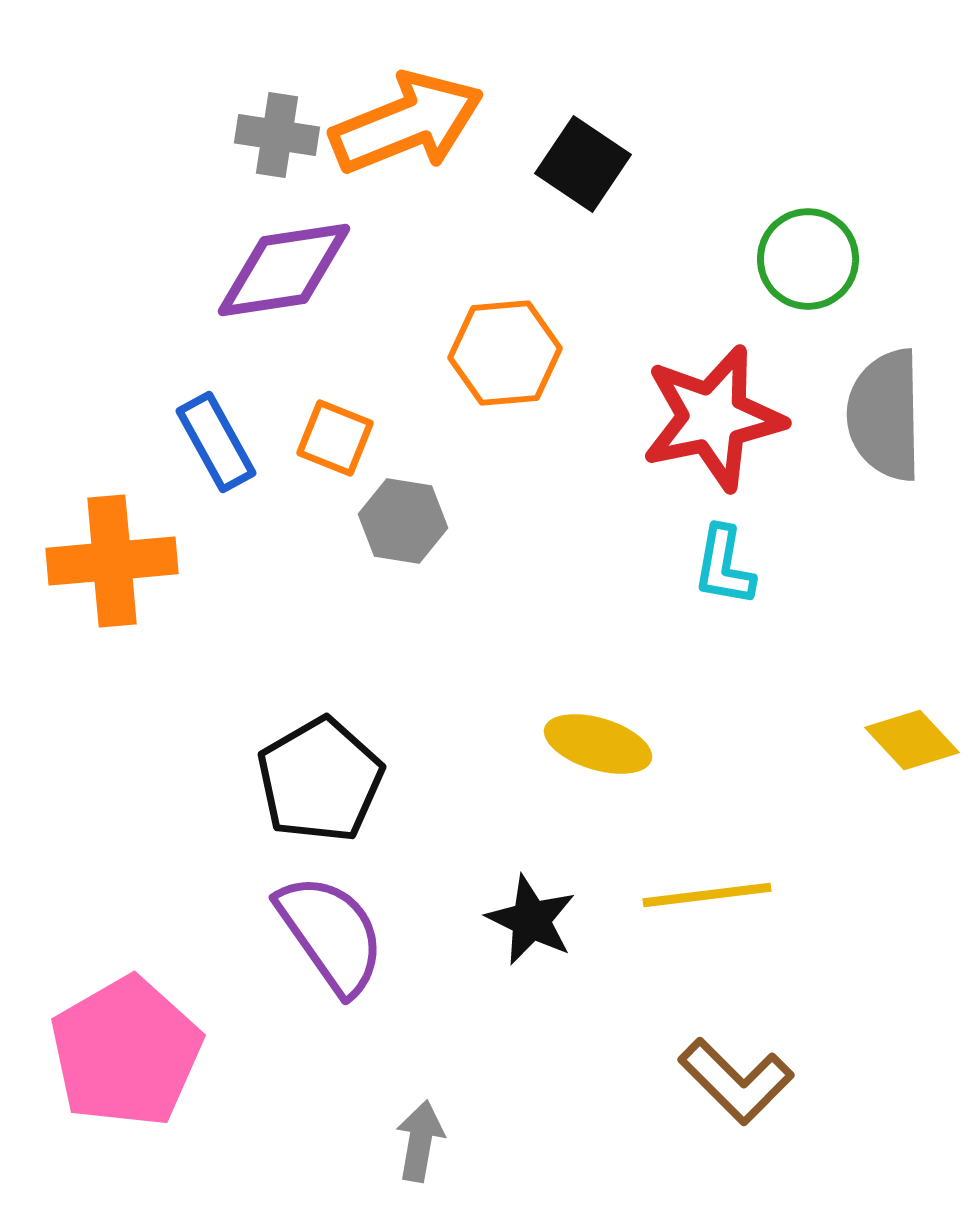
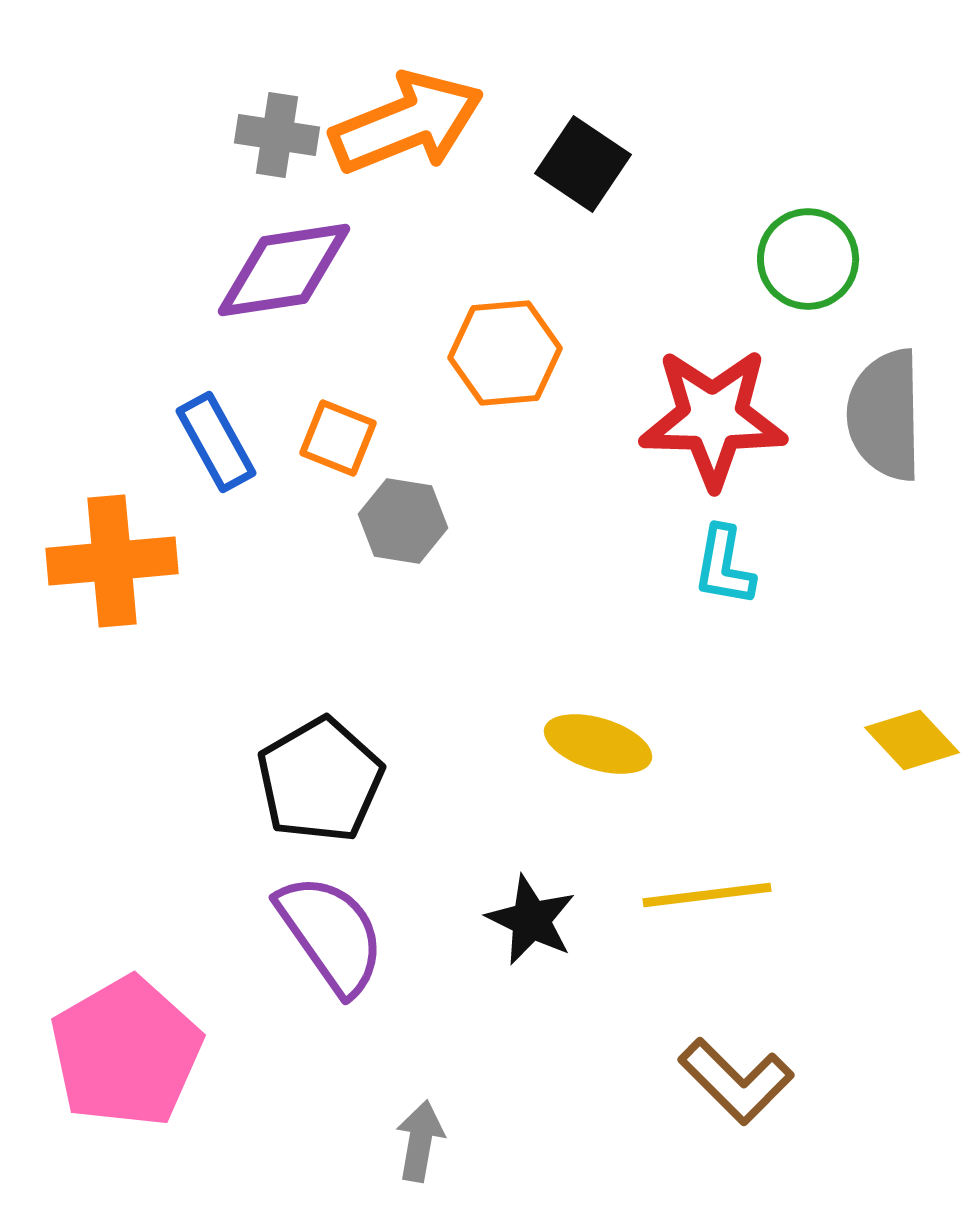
red star: rotated 13 degrees clockwise
orange square: moved 3 px right
